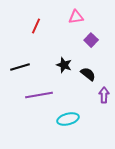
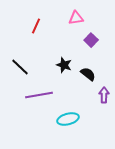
pink triangle: moved 1 px down
black line: rotated 60 degrees clockwise
